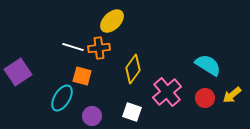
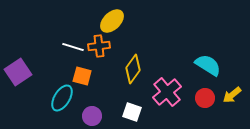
orange cross: moved 2 px up
